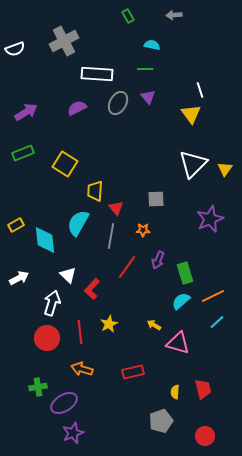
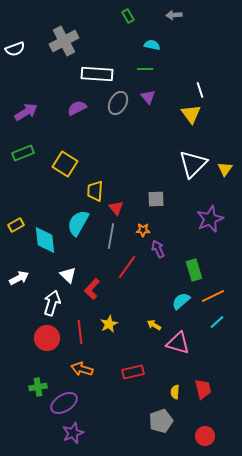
purple arrow at (158, 260): moved 11 px up; rotated 132 degrees clockwise
green rectangle at (185, 273): moved 9 px right, 3 px up
